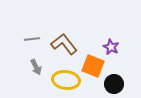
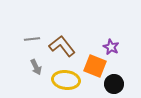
brown L-shape: moved 2 px left, 2 px down
orange square: moved 2 px right
